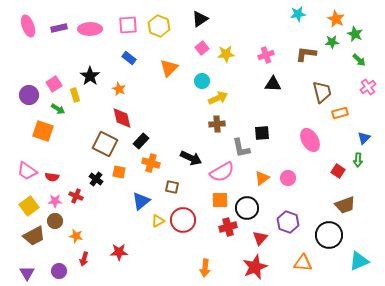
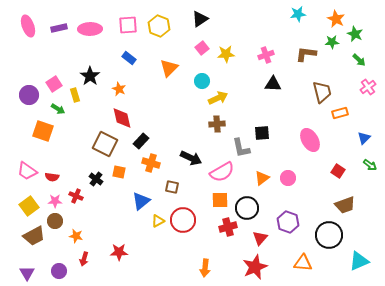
green arrow at (358, 160): moved 12 px right, 5 px down; rotated 56 degrees counterclockwise
